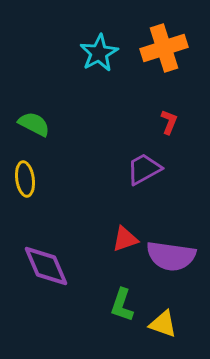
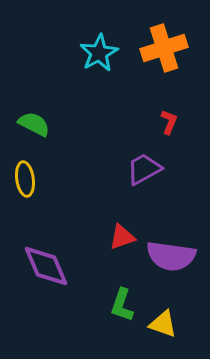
red triangle: moved 3 px left, 2 px up
